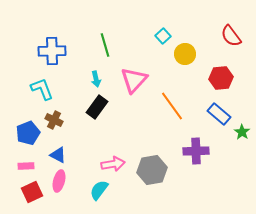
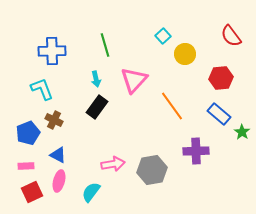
cyan semicircle: moved 8 px left, 2 px down
